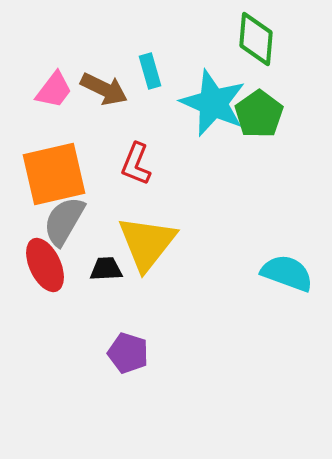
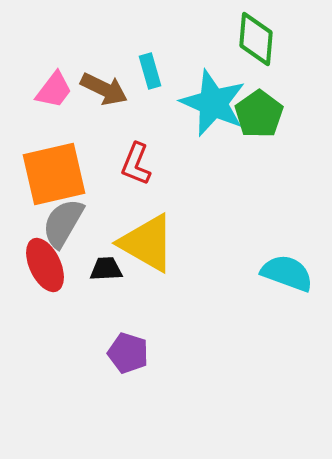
gray semicircle: moved 1 px left, 2 px down
yellow triangle: rotated 38 degrees counterclockwise
